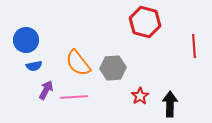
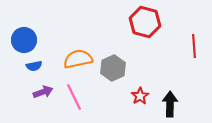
blue circle: moved 2 px left
orange semicircle: moved 4 px up; rotated 116 degrees clockwise
gray hexagon: rotated 20 degrees counterclockwise
purple arrow: moved 3 px left, 2 px down; rotated 42 degrees clockwise
pink line: rotated 68 degrees clockwise
